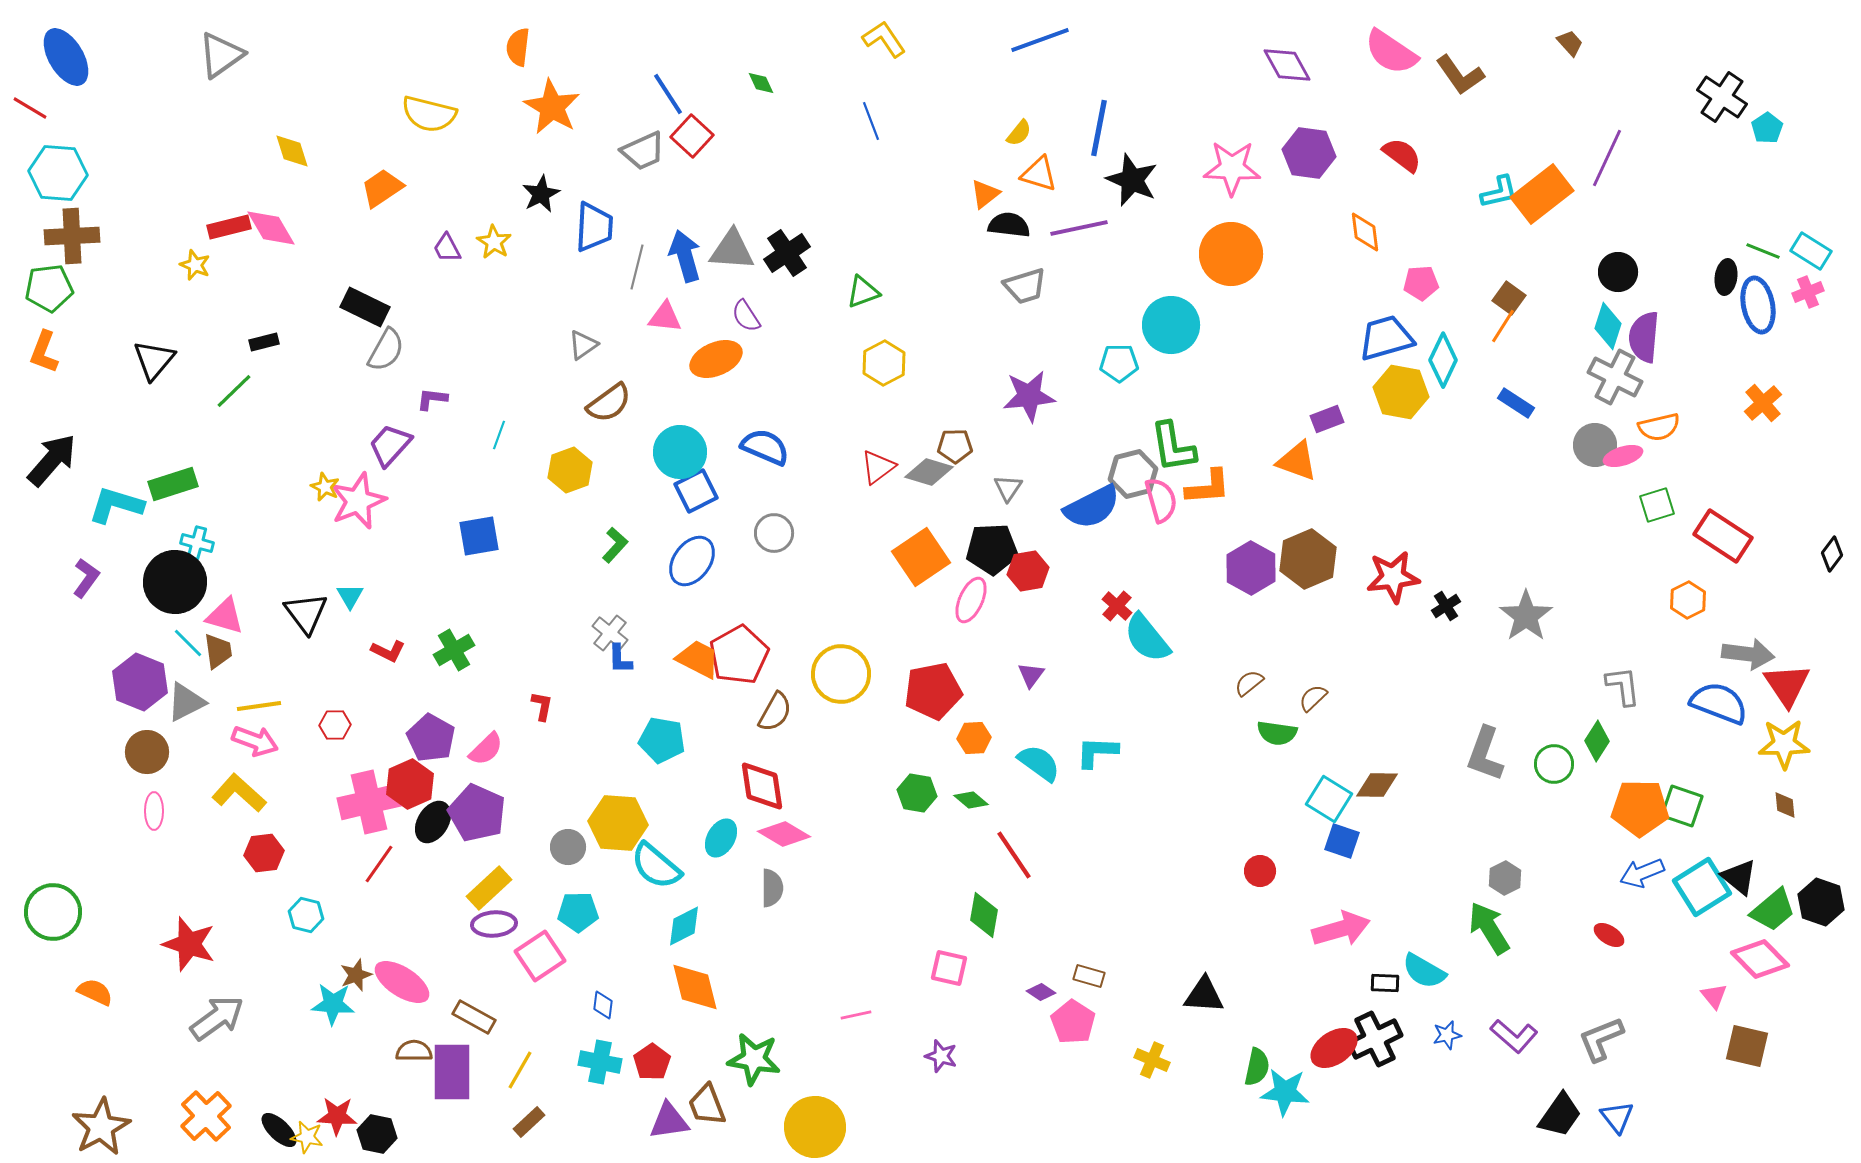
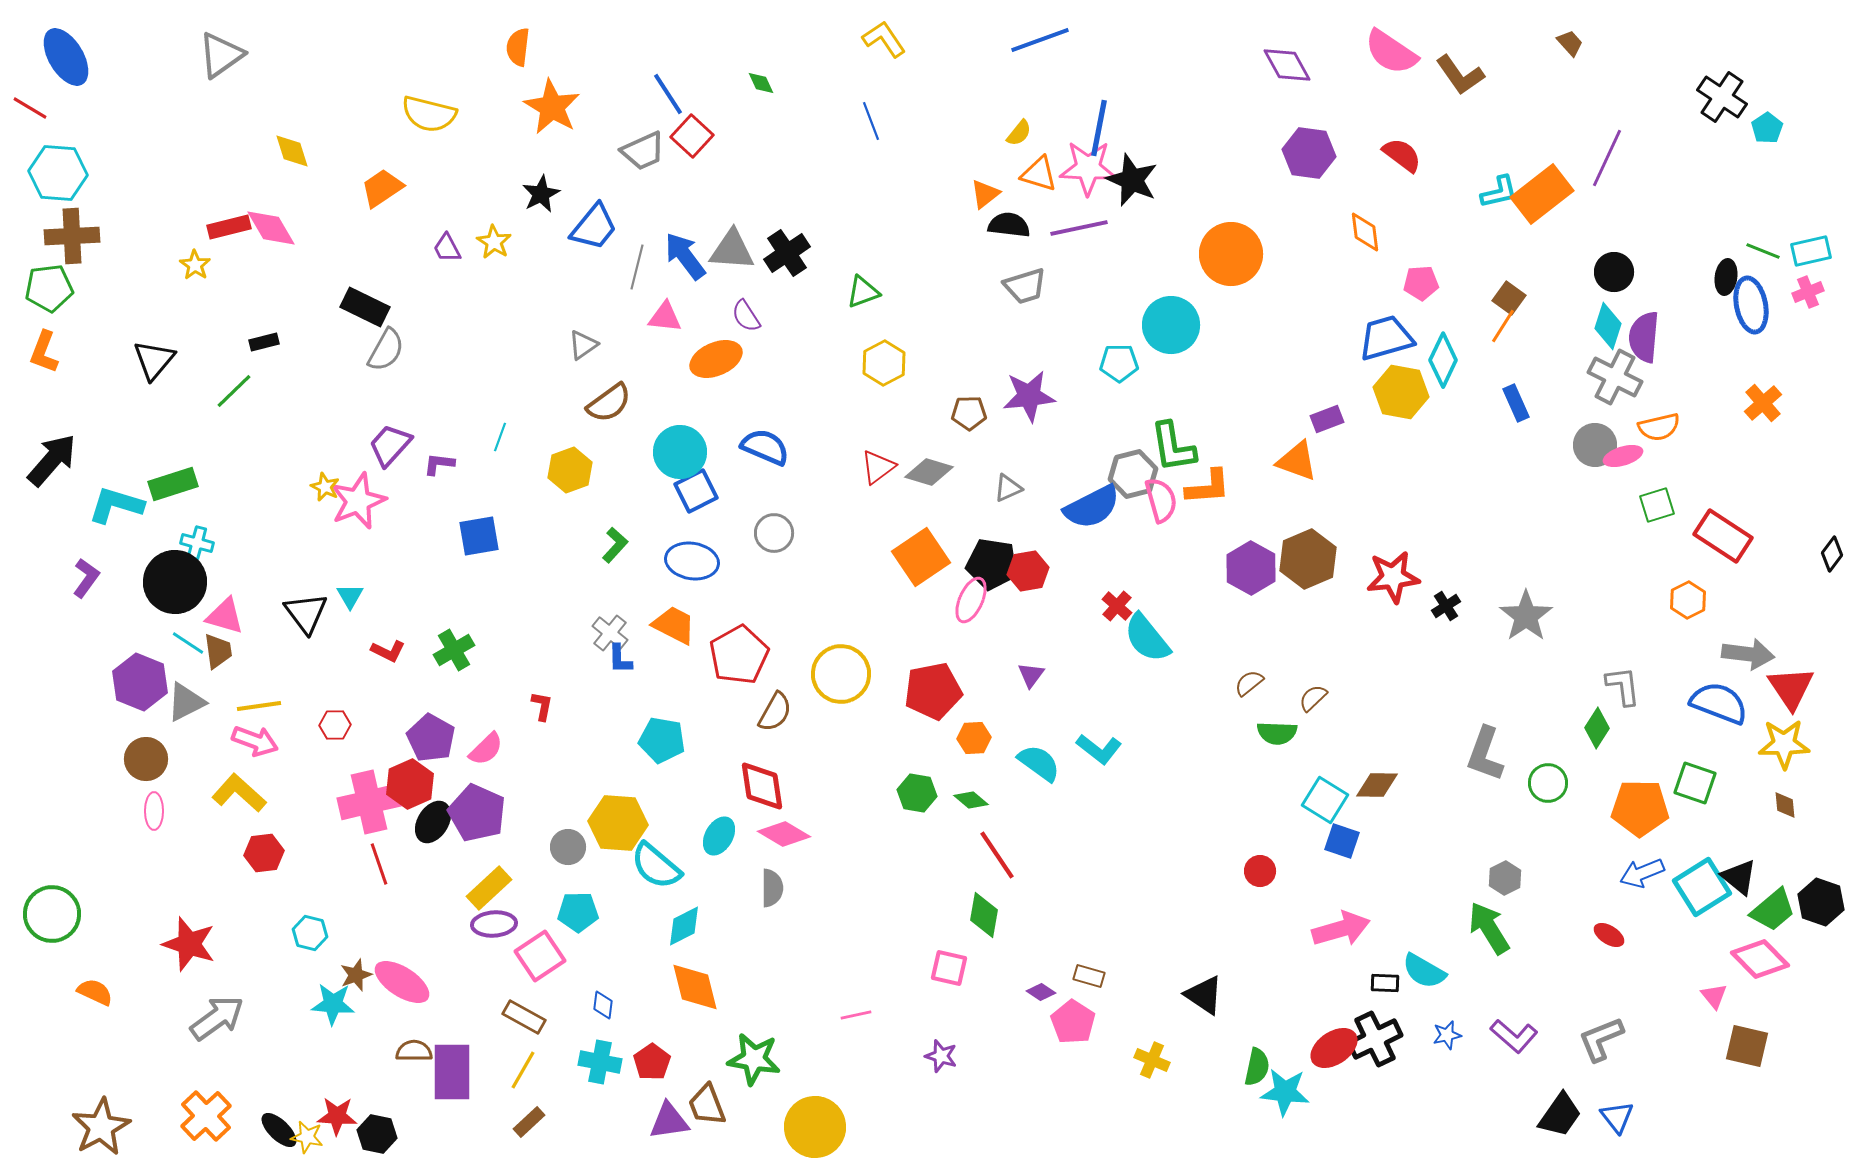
pink star at (1232, 168): moved 144 px left
blue trapezoid at (594, 227): rotated 36 degrees clockwise
cyan rectangle at (1811, 251): rotated 45 degrees counterclockwise
blue arrow at (685, 256): rotated 21 degrees counterclockwise
yellow star at (195, 265): rotated 12 degrees clockwise
black circle at (1618, 272): moved 4 px left
blue ellipse at (1758, 305): moved 7 px left
purple L-shape at (432, 399): moved 7 px right, 65 px down
blue rectangle at (1516, 403): rotated 33 degrees clockwise
cyan line at (499, 435): moved 1 px right, 2 px down
brown pentagon at (955, 446): moved 14 px right, 33 px up
gray triangle at (1008, 488): rotated 32 degrees clockwise
black pentagon at (992, 549): moved 15 px down; rotated 12 degrees clockwise
blue ellipse at (692, 561): rotated 63 degrees clockwise
cyan line at (188, 643): rotated 12 degrees counterclockwise
orange trapezoid at (698, 659): moved 24 px left, 34 px up
red triangle at (1787, 685): moved 4 px right, 3 px down
green semicircle at (1277, 733): rotated 6 degrees counterclockwise
green diamond at (1597, 741): moved 13 px up
brown circle at (147, 752): moved 1 px left, 7 px down
cyan L-shape at (1097, 752): moved 2 px right, 3 px up; rotated 144 degrees counterclockwise
green circle at (1554, 764): moved 6 px left, 19 px down
cyan square at (1329, 799): moved 4 px left, 1 px down
green square at (1682, 806): moved 13 px right, 23 px up
cyan ellipse at (721, 838): moved 2 px left, 2 px up
red line at (1014, 855): moved 17 px left
red line at (379, 864): rotated 54 degrees counterclockwise
green circle at (53, 912): moved 1 px left, 2 px down
cyan hexagon at (306, 915): moved 4 px right, 18 px down
black triangle at (1204, 995): rotated 30 degrees clockwise
brown rectangle at (474, 1017): moved 50 px right
yellow line at (520, 1070): moved 3 px right
